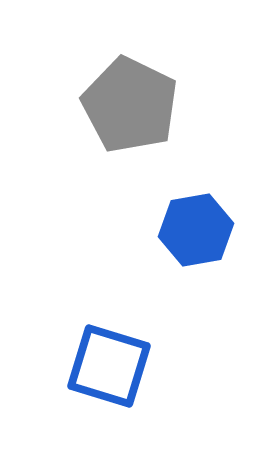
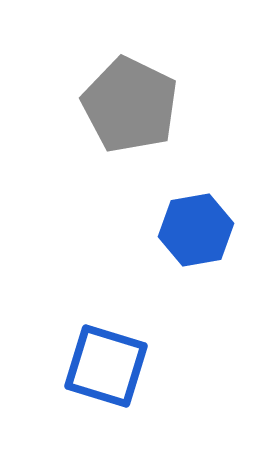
blue square: moved 3 px left
